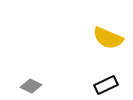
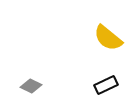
yellow semicircle: rotated 16 degrees clockwise
